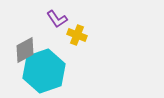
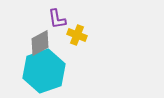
purple L-shape: rotated 25 degrees clockwise
gray diamond: moved 15 px right, 7 px up
